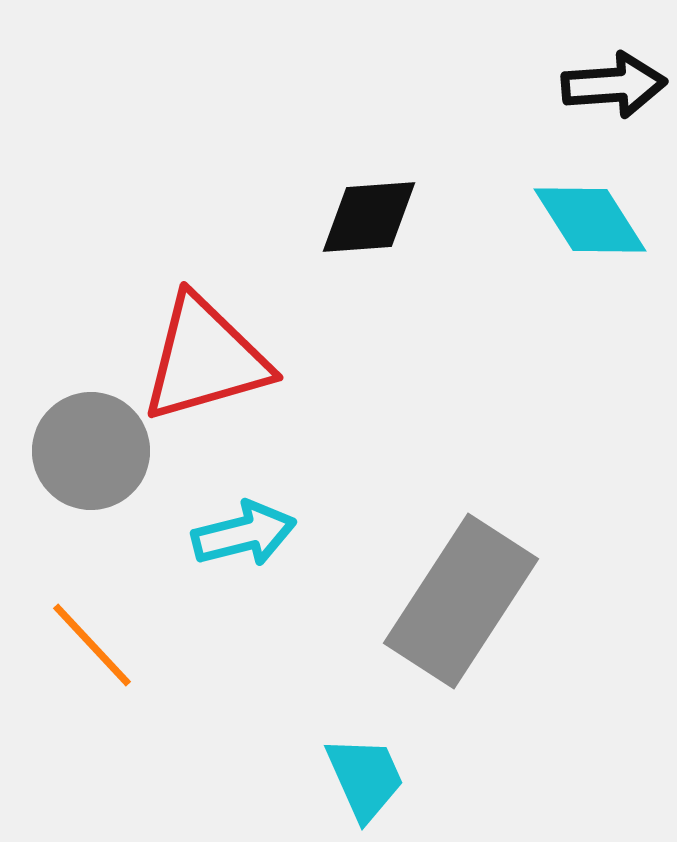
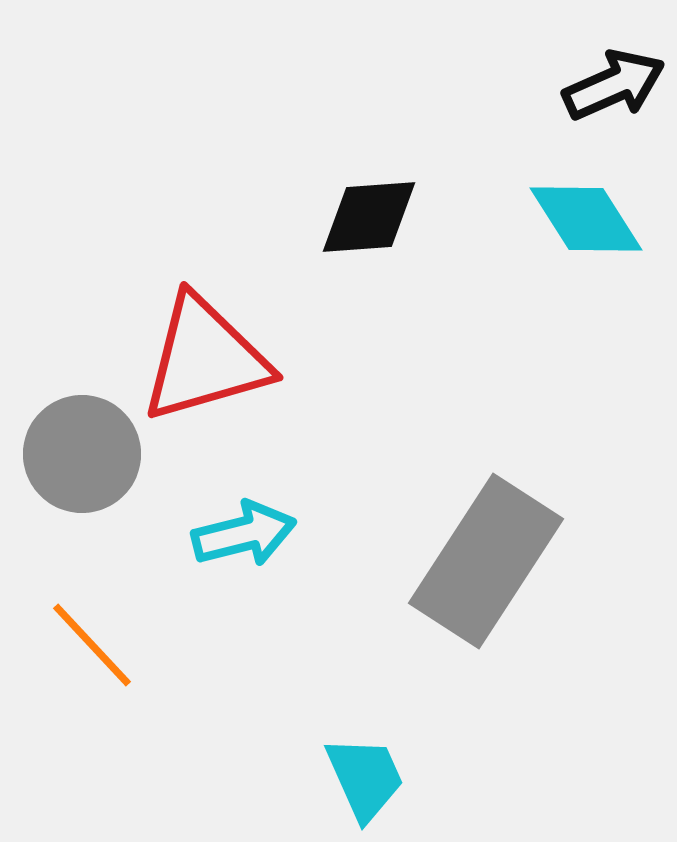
black arrow: rotated 20 degrees counterclockwise
cyan diamond: moved 4 px left, 1 px up
gray circle: moved 9 px left, 3 px down
gray rectangle: moved 25 px right, 40 px up
